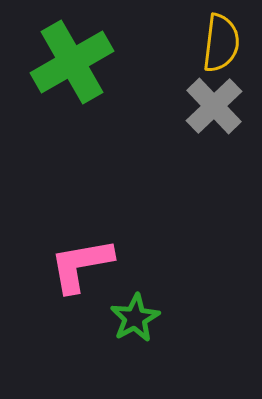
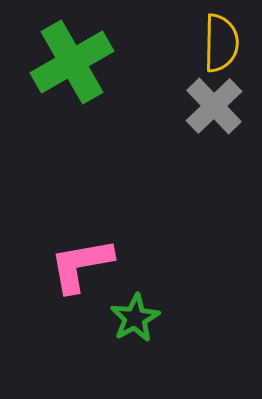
yellow semicircle: rotated 6 degrees counterclockwise
